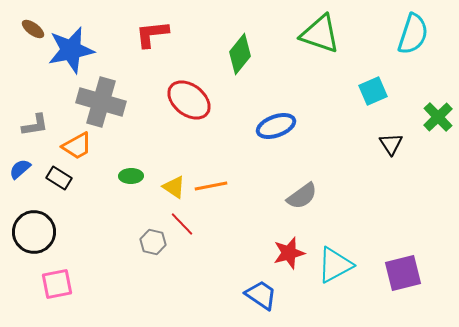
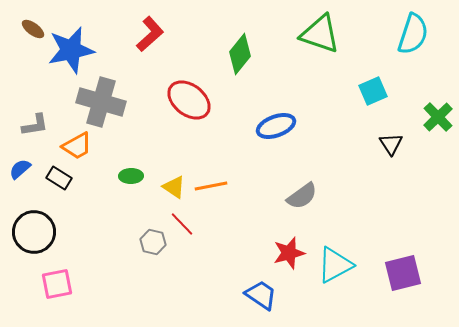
red L-shape: moved 2 px left; rotated 144 degrees clockwise
